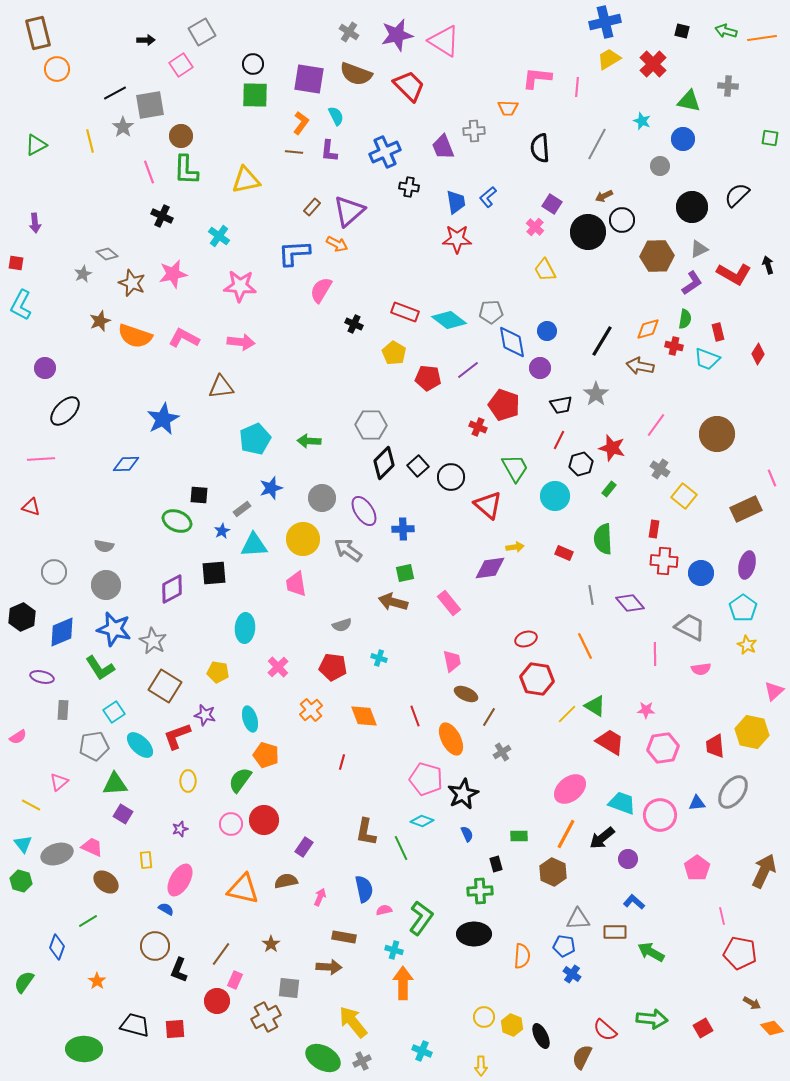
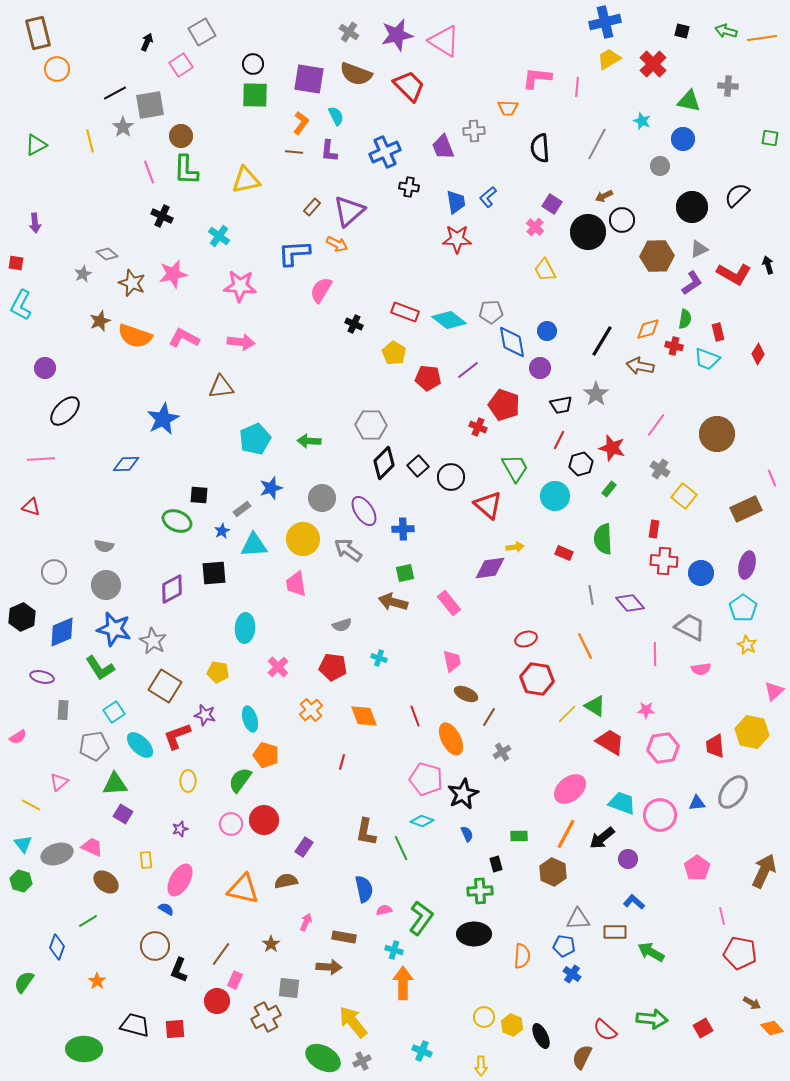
black arrow at (146, 40): moved 1 px right, 2 px down; rotated 66 degrees counterclockwise
pink arrow at (320, 897): moved 14 px left, 25 px down
